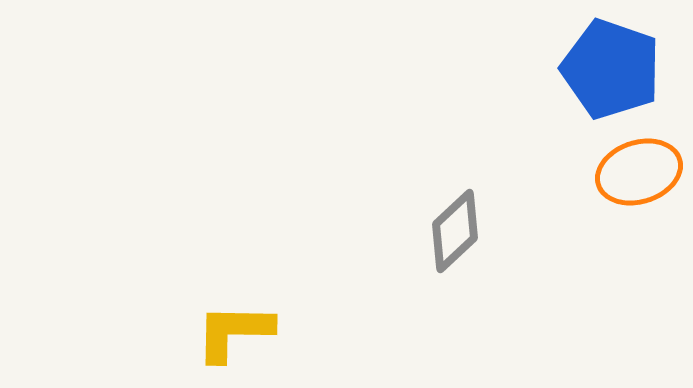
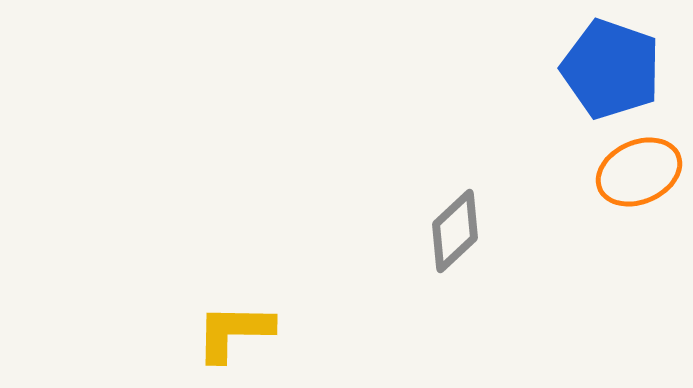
orange ellipse: rotated 6 degrees counterclockwise
